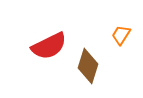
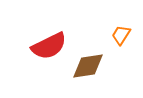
brown diamond: rotated 64 degrees clockwise
